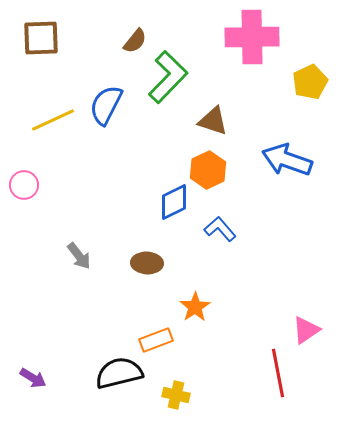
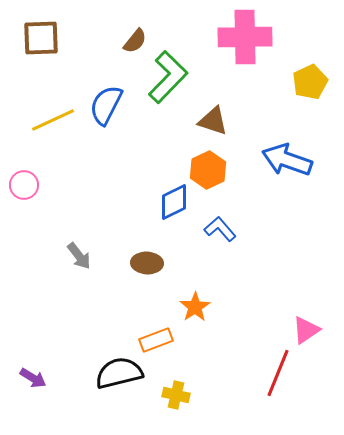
pink cross: moved 7 px left
red line: rotated 33 degrees clockwise
